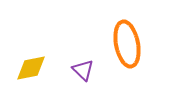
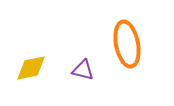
purple triangle: rotated 30 degrees counterclockwise
